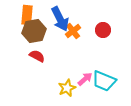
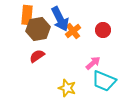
brown hexagon: moved 4 px right, 2 px up
red semicircle: rotated 63 degrees counterclockwise
pink arrow: moved 8 px right, 16 px up
yellow star: rotated 30 degrees counterclockwise
